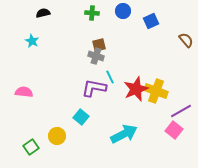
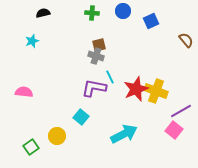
cyan star: rotated 24 degrees clockwise
